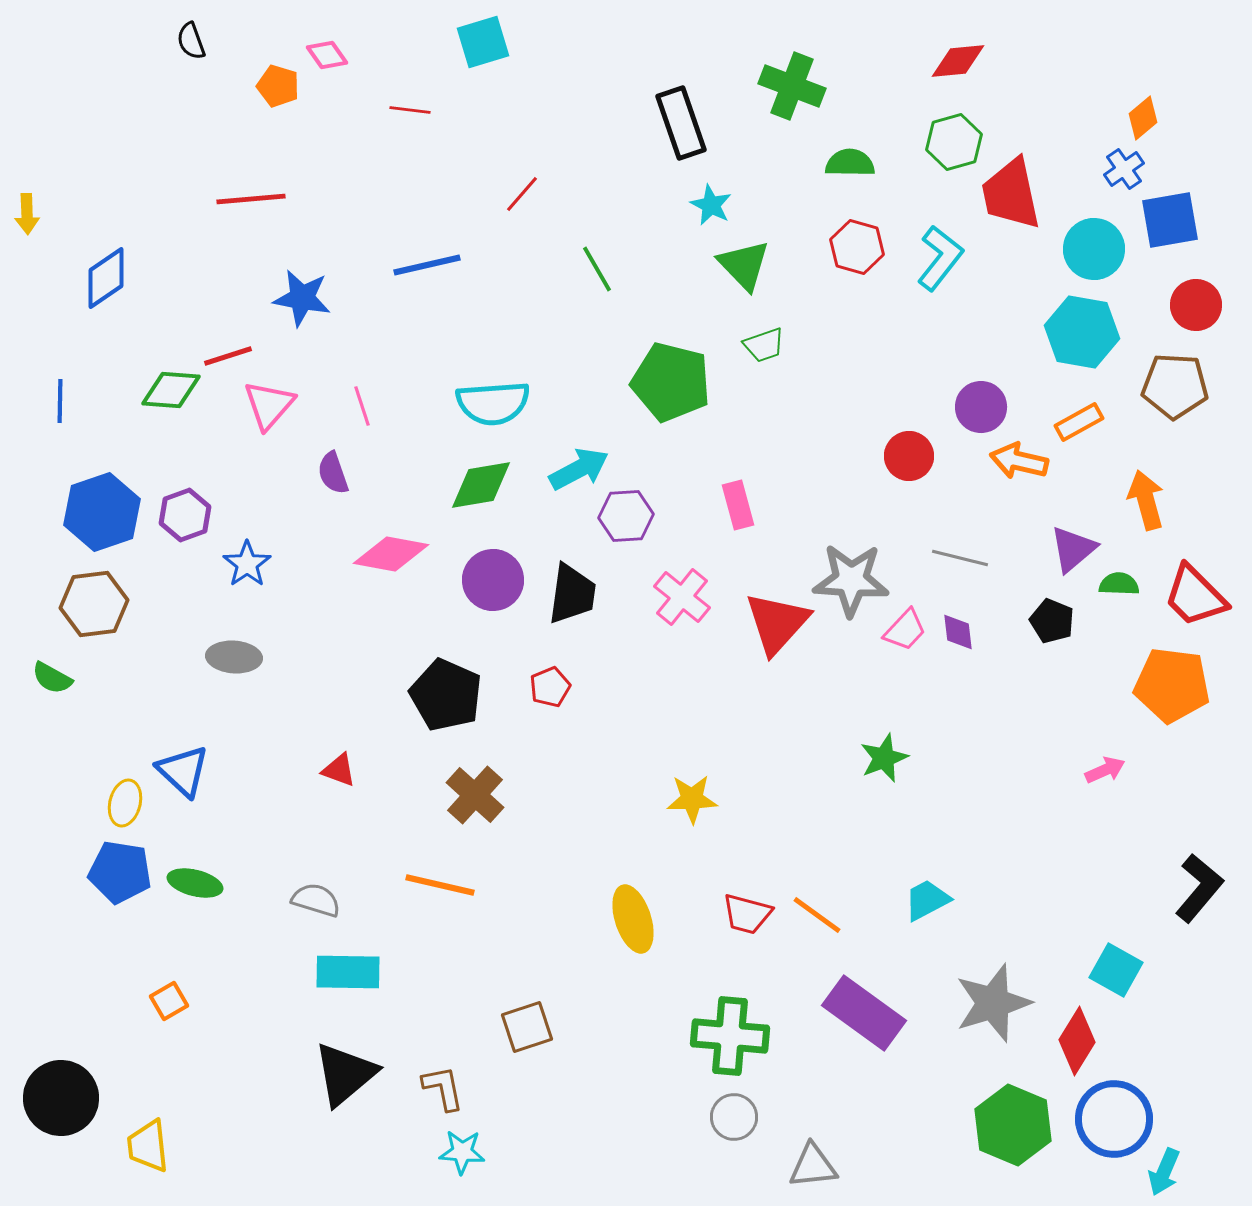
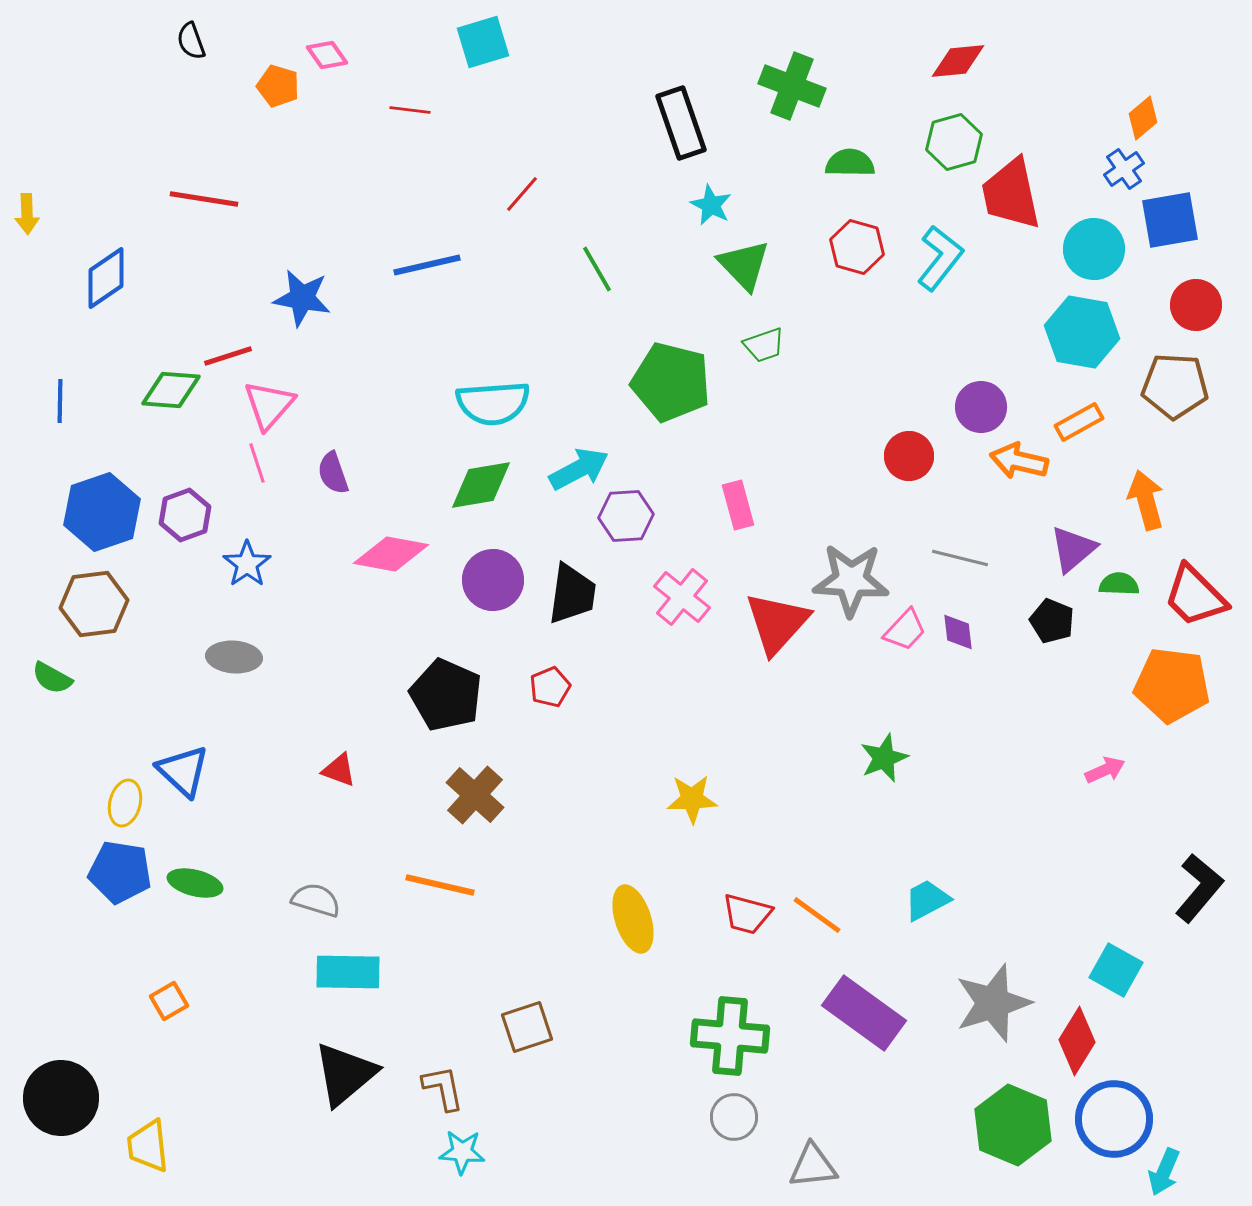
red line at (251, 199): moved 47 px left; rotated 14 degrees clockwise
pink line at (362, 406): moved 105 px left, 57 px down
